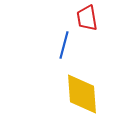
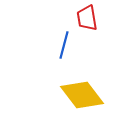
yellow diamond: moved 1 px down; rotated 33 degrees counterclockwise
